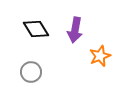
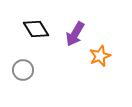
purple arrow: moved 4 px down; rotated 20 degrees clockwise
gray circle: moved 8 px left, 2 px up
